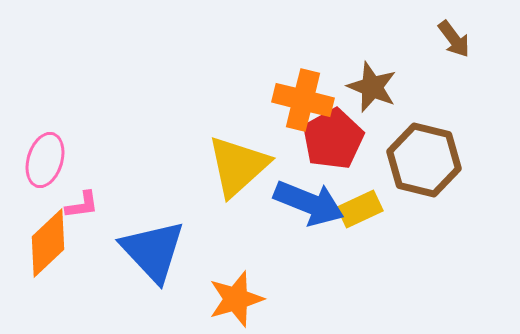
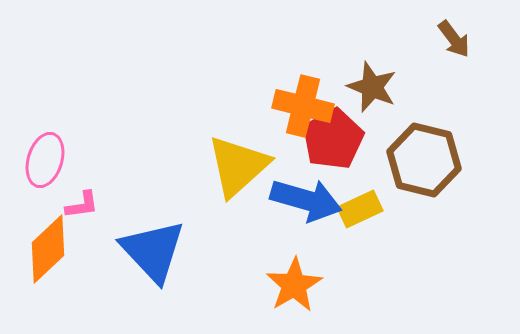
orange cross: moved 6 px down
blue arrow: moved 3 px left, 3 px up; rotated 6 degrees counterclockwise
orange diamond: moved 6 px down
orange star: moved 58 px right, 14 px up; rotated 14 degrees counterclockwise
